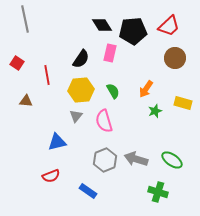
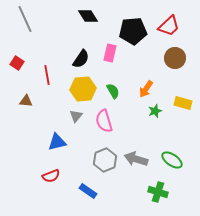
gray line: rotated 12 degrees counterclockwise
black diamond: moved 14 px left, 9 px up
yellow hexagon: moved 2 px right, 1 px up
